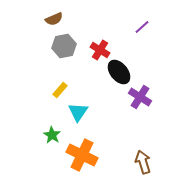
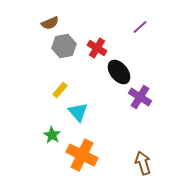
brown semicircle: moved 4 px left, 4 px down
purple line: moved 2 px left
red cross: moved 3 px left, 2 px up
cyan triangle: rotated 15 degrees counterclockwise
brown arrow: moved 1 px down
